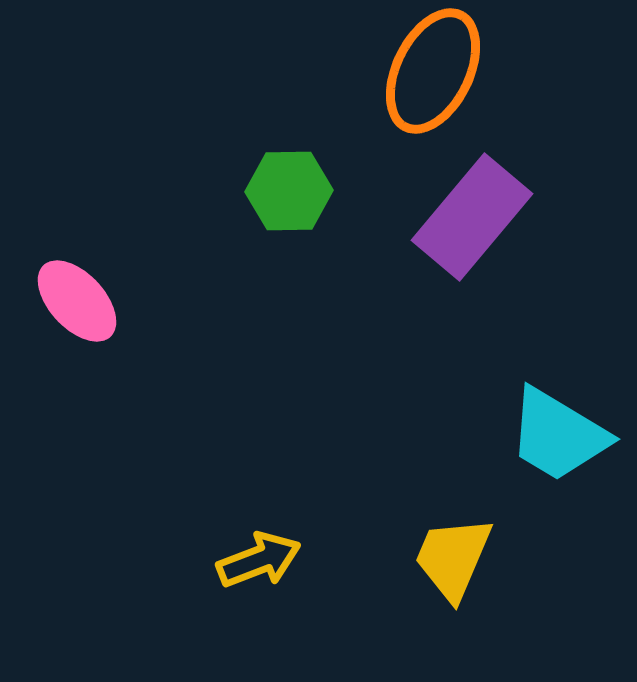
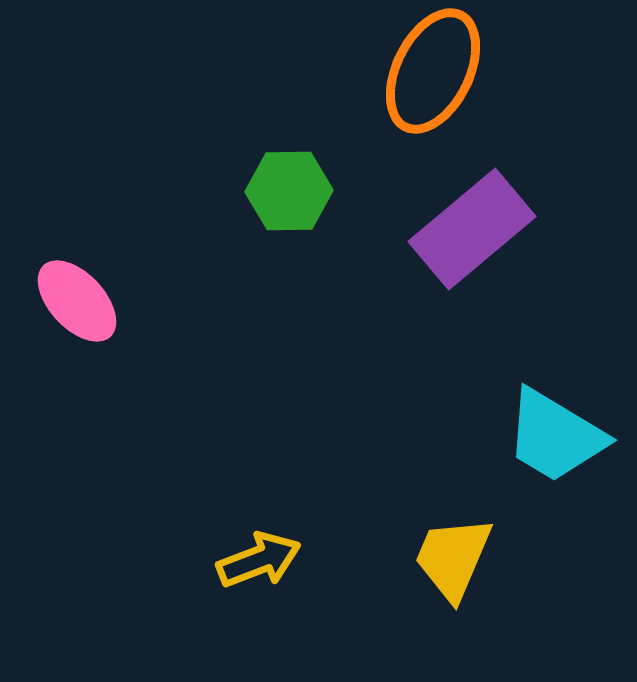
purple rectangle: moved 12 px down; rotated 10 degrees clockwise
cyan trapezoid: moved 3 px left, 1 px down
